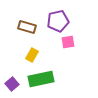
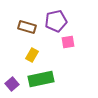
purple pentagon: moved 2 px left
